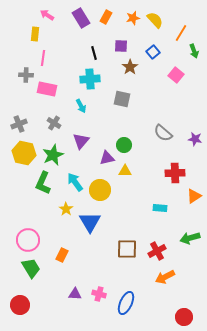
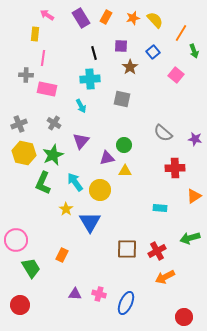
red cross at (175, 173): moved 5 px up
pink circle at (28, 240): moved 12 px left
